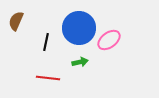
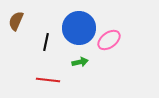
red line: moved 2 px down
